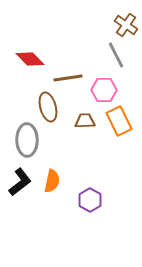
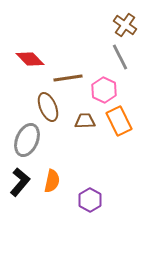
brown cross: moved 1 px left
gray line: moved 4 px right, 2 px down
pink hexagon: rotated 25 degrees clockwise
brown ellipse: rotated 8 degrees counterclockwise
gray ellipse: rotated 24 degrees clockwise
black L-shape: rotated 12 degrees counterclockwise
